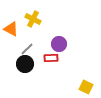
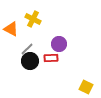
black circle: moved 5 px right, 3 px up
